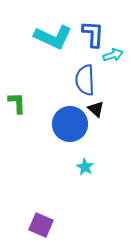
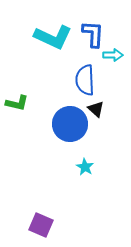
cyan arrow: rotated 18 degrees clockwise
green L-shape: rotated 105 degrees clockwise
